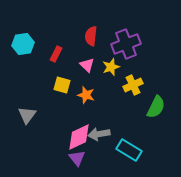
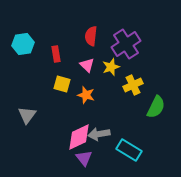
purple cross: rotated 12 degrees counterclockwise
red rectangle: rotated 35 degrees counterclockwise
yellow square: moved 1 px up
purple triangle: moved 7 px right
